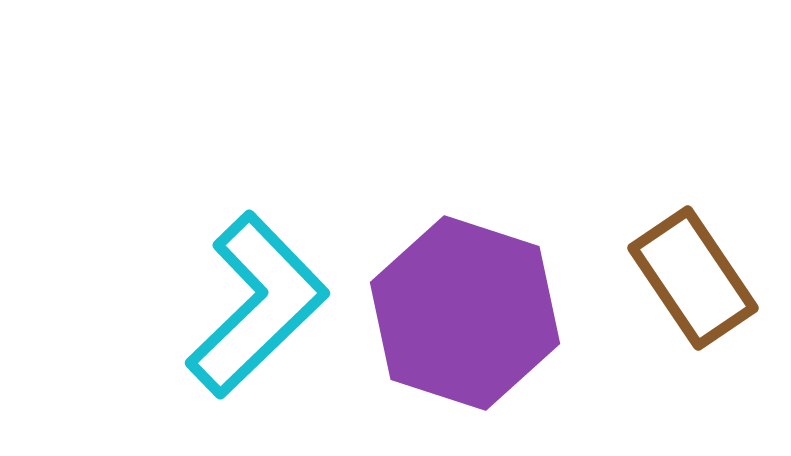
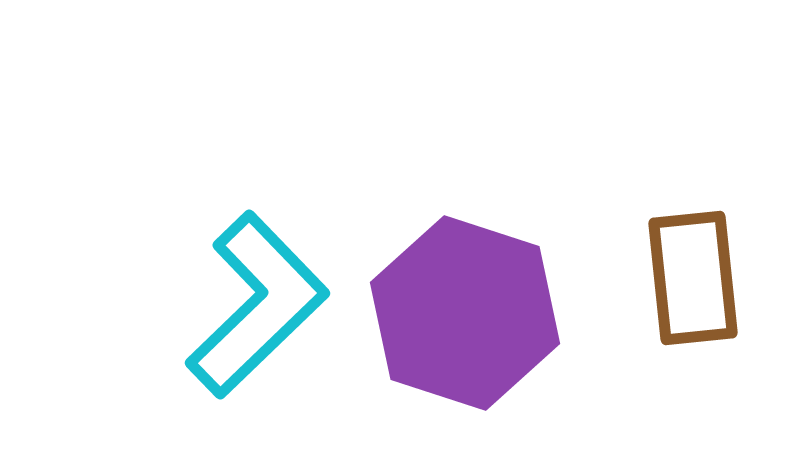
brown rectangle: rotated 28 degrees clockwise
